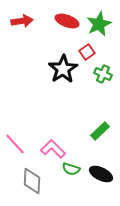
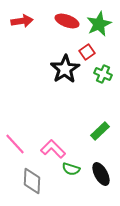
black star: moved 2 px right
black ellipse: rotated 35 degrees clockwise
